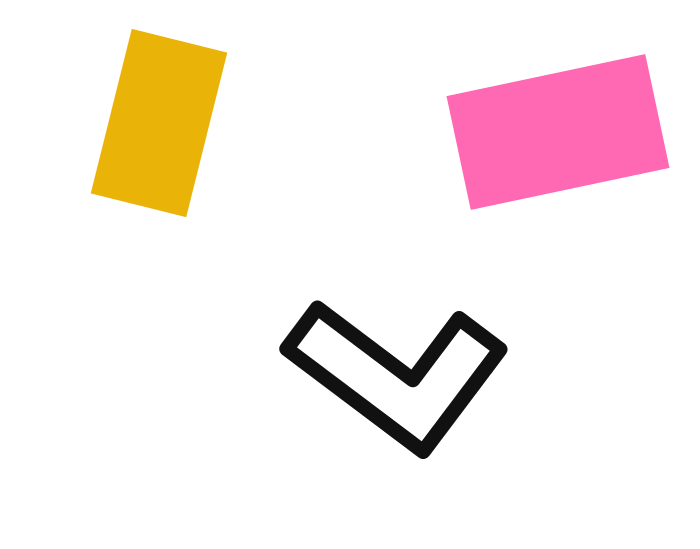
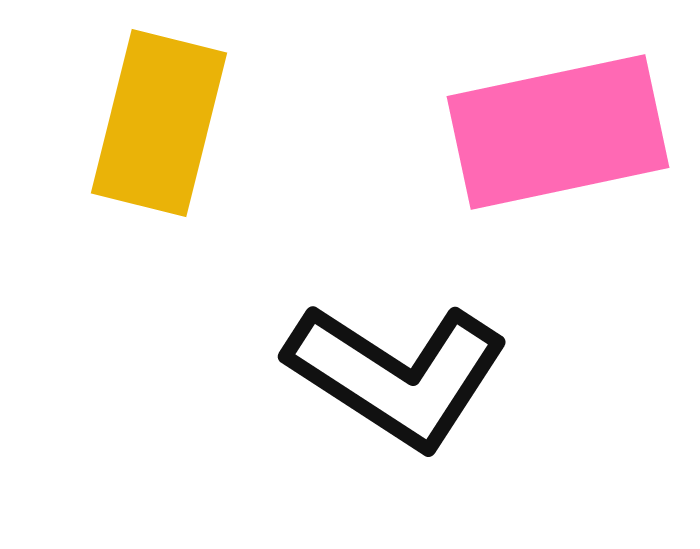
black L-shape: rotated 4 degrees counterclockwise
